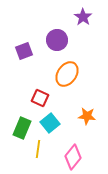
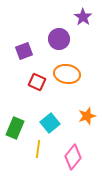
purple circle: moved 2 px right, 1 px up
orange ellipse: rotated 65 degrees clockwise
red square: moved 3 px left, 16 px up
orange star: rotated 24 degrees counterclockwise
green rectangle: moved 7 px left
